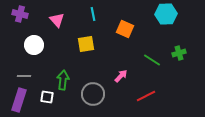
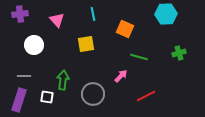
purple cross: rotated 21 degrees counterclockwise
green line: moved 13 px left, 3 px up; rotated 18 degrees counterclockwise
